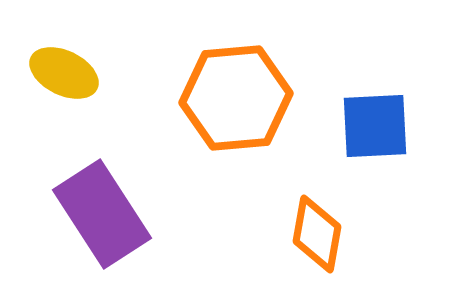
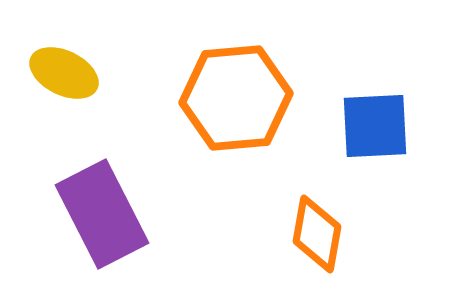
purple rectangle: rotated 6 degrees clockwise
